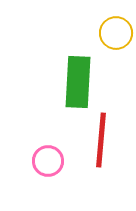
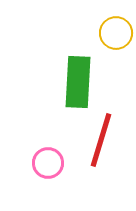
red line: rotated 12 degrees clockwise
pink circle: moved 2 px down
